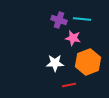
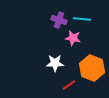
orange hexagon: moved 4 px right, 6 px down; rotated 20 degrees counterclockwise
red line: rotated 24 degrees counterclockwise
